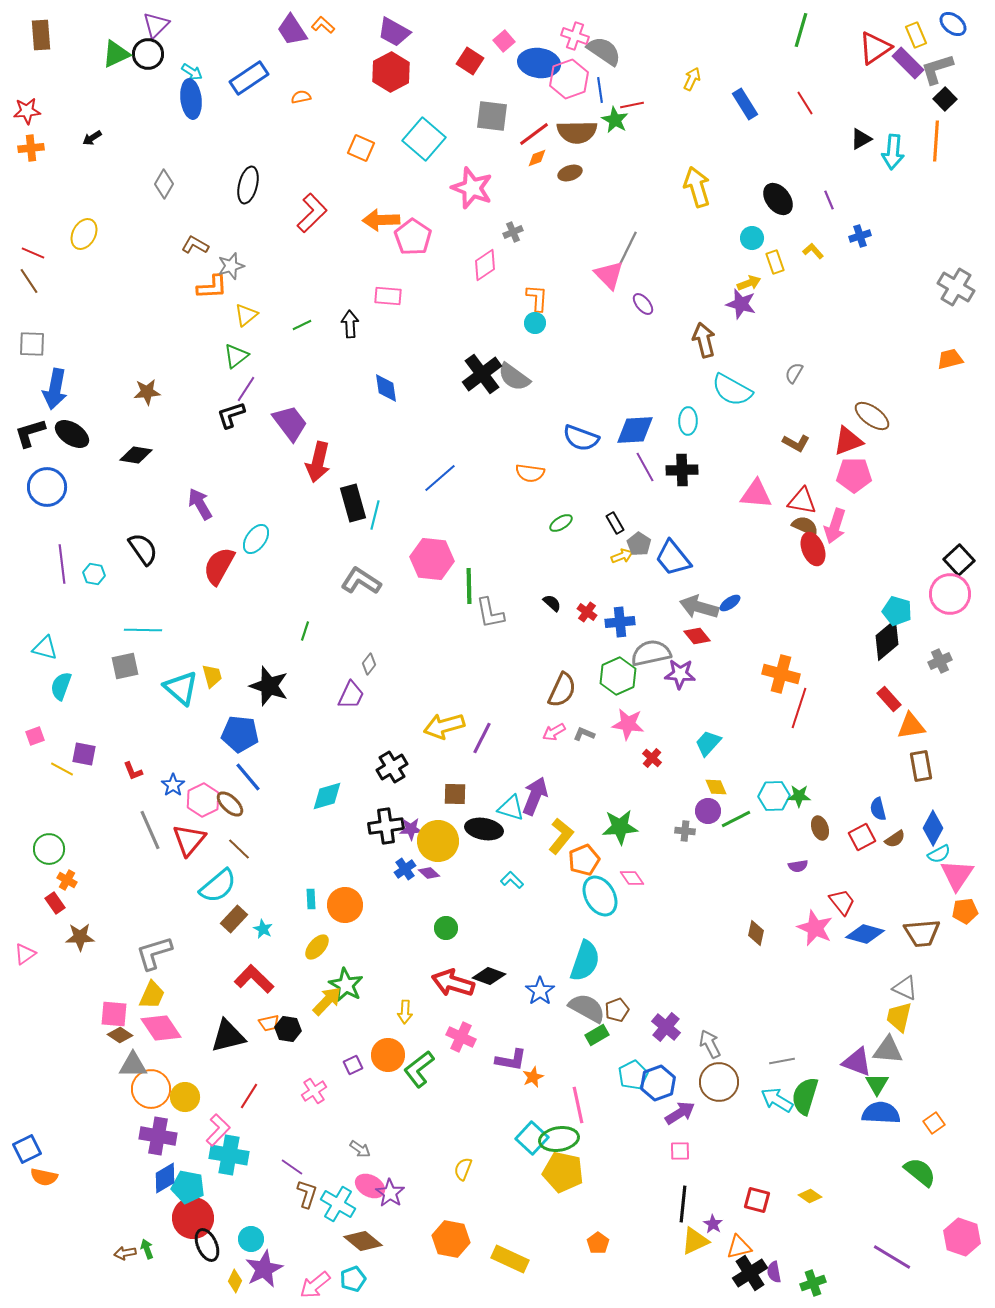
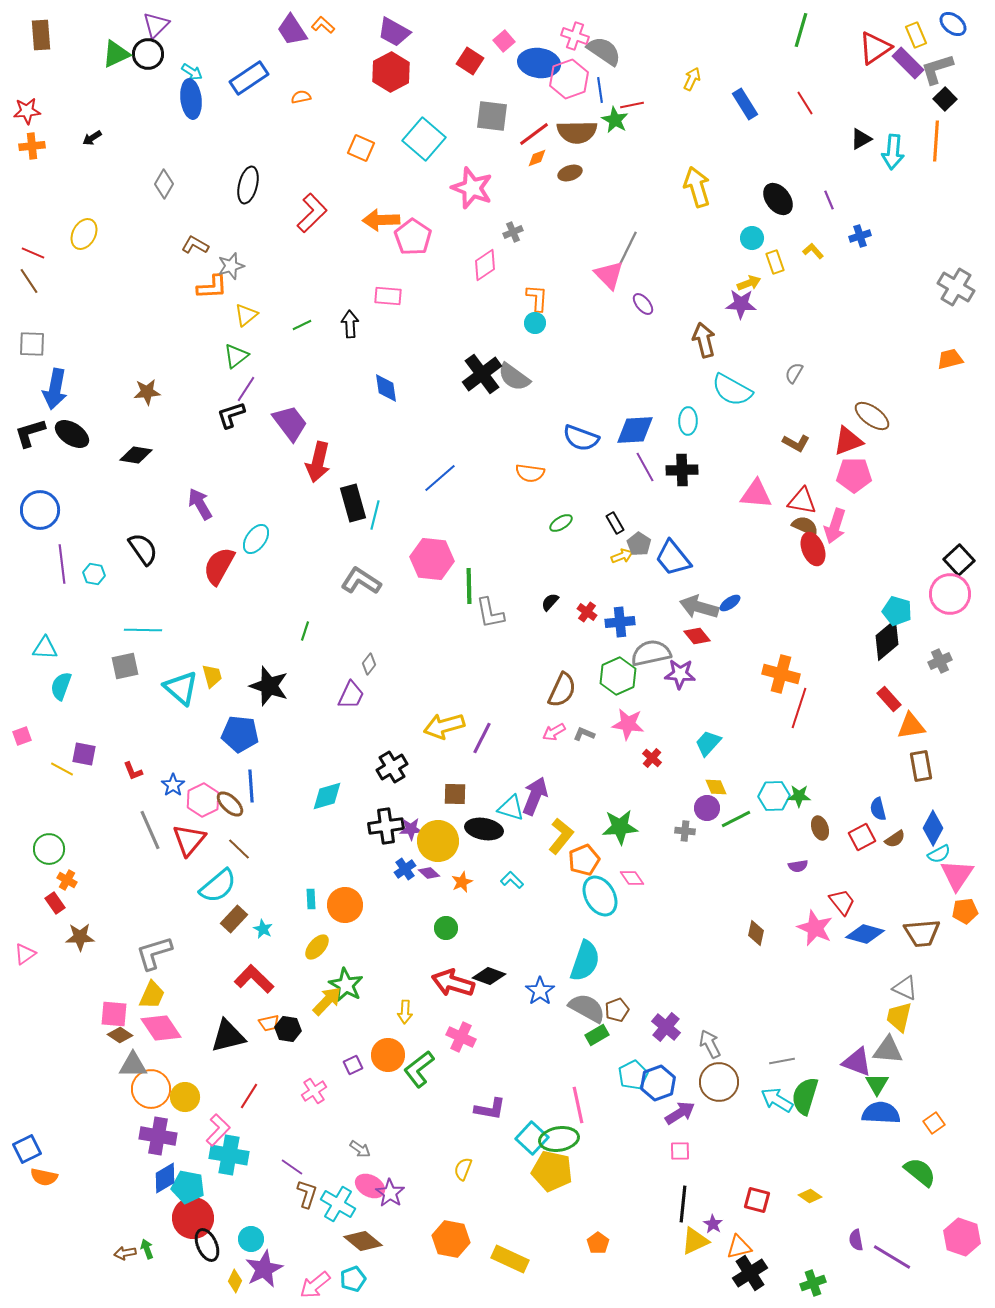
orange cross at (31, 148): moved 1 px right, 2 px up
purple star at (741, 304): rotated 12 degrees counterclockwise
blue circle at (47, 487): moved 7 px left, 23 px down
black semicircle at (552, 603): moved 2 px left, 1 px up; rotated 90 degrees counterclockwise
cyan triangle at (45, 648): rotated 12 degrees counterclockwise
pink square at (35, 736): moved 13 px left
blue line at (248, 777): moved 3 px right, 9 px down; rotated 36 degrees clockwise
purple circle at (708, 811): moved 1 px left, 3 px up
purple L-shape at (511, 1060): moved 21 px left, 49 px down
orange star at (533, 1077): moved 71 px left, 195 px up
yellow pentagon at (563, 1172): moved 11 px left, 1 px up
purple semicircle at (774, 1272): moved 82 px right, 32 px up
